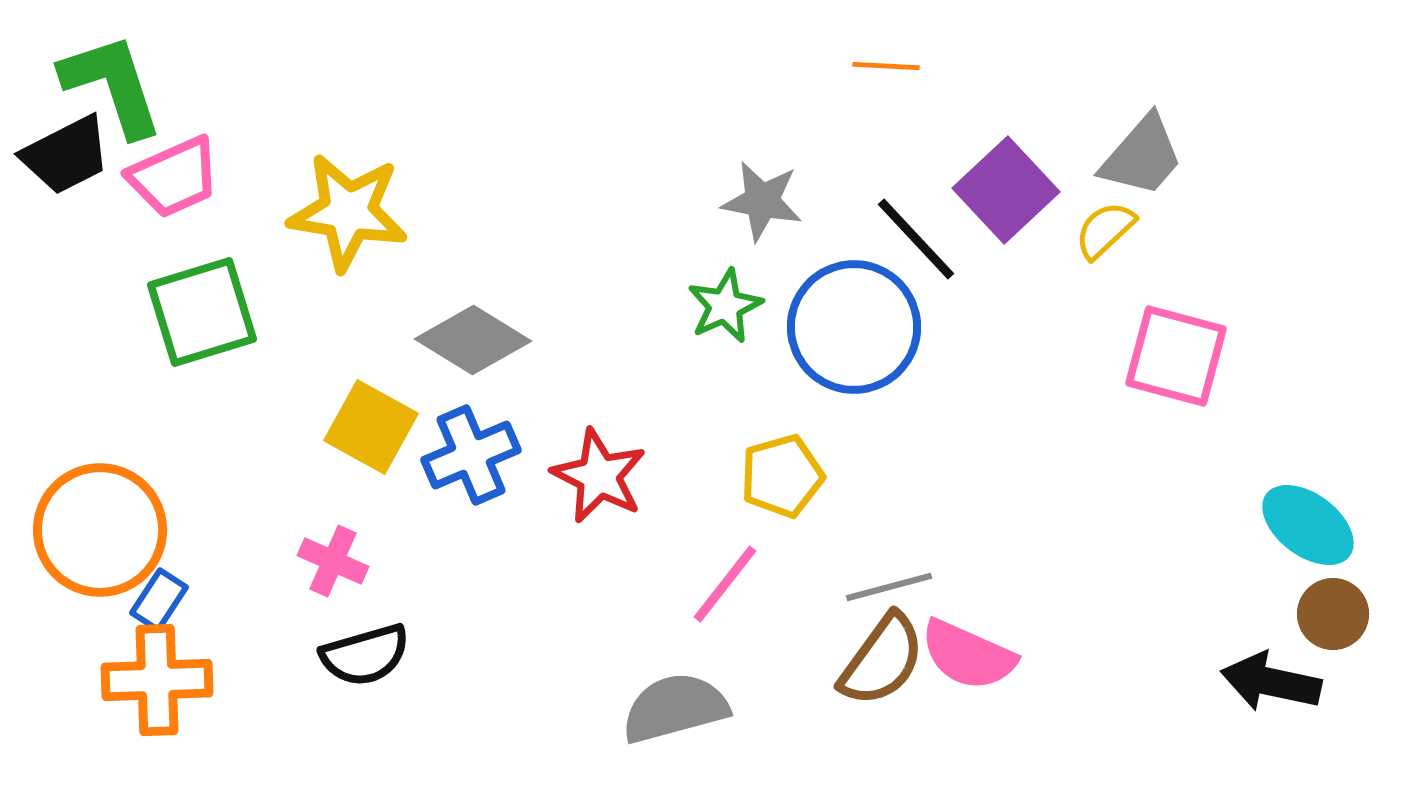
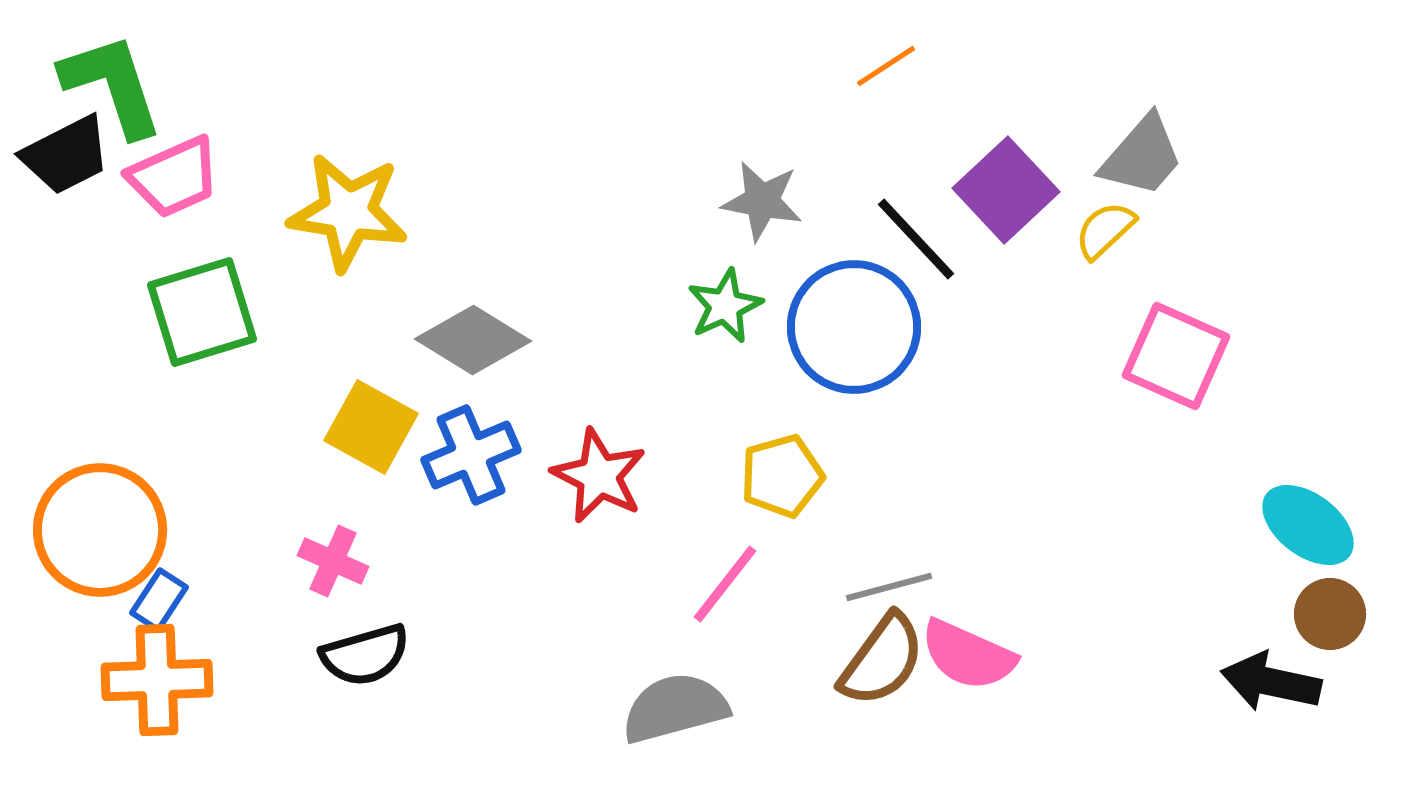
orange line: rotated 36 degrees counterclockwise
pink square: rotated 9 degrees clockwise
brown circle: moved 3 px left
